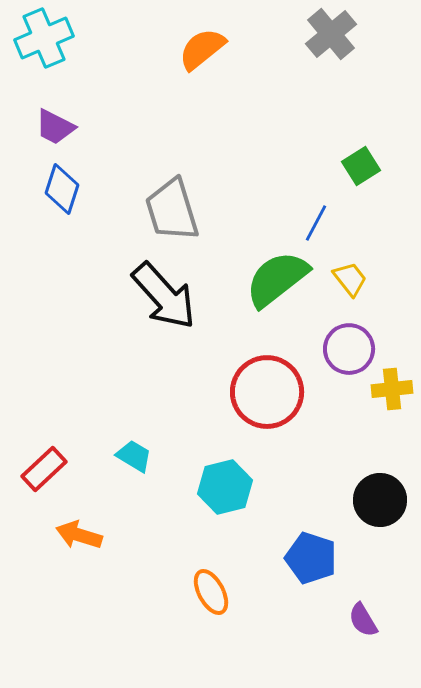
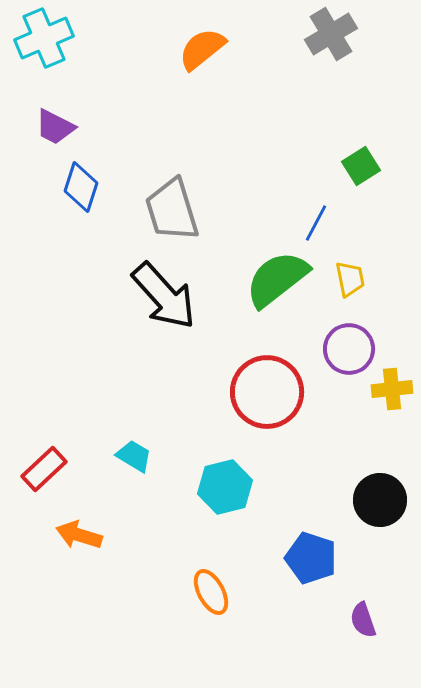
gray cross: rotated 9 degrees clockwise
blue diamond: moved 19 px right, 2 px up
yellow trapezoid: rotated 27 degrees clockwise
purple semicircle: rotated 12 degrees clockwise
